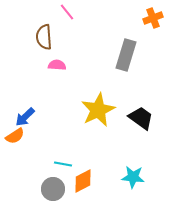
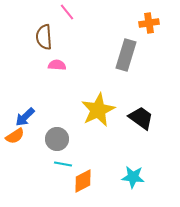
orange cross: moved 4 px left, 5 px down; rotated 12 degrees clockwise
gray circle: moved 4 px right, 50 px up
